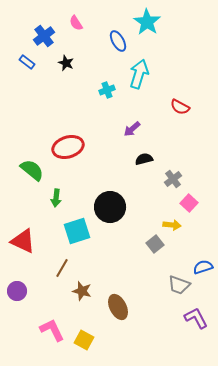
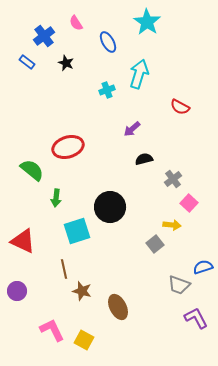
blue ellipse: moved 10 px left, 1 px down
brown line: moved 2 px right, 1 px down; rotated 42 degrees counterclockwise
